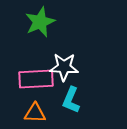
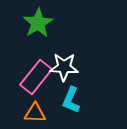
green star: moved 2 px left, 1 px down; rotated 8 degrees counterclockwise
pink rectangle: moved 2 px up; rotated 48 degrees counterclockwise
